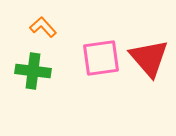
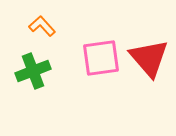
orange L-shape: moved 1 px left, 1 px up
green cross: rotated 28 degrees counterclockwise
